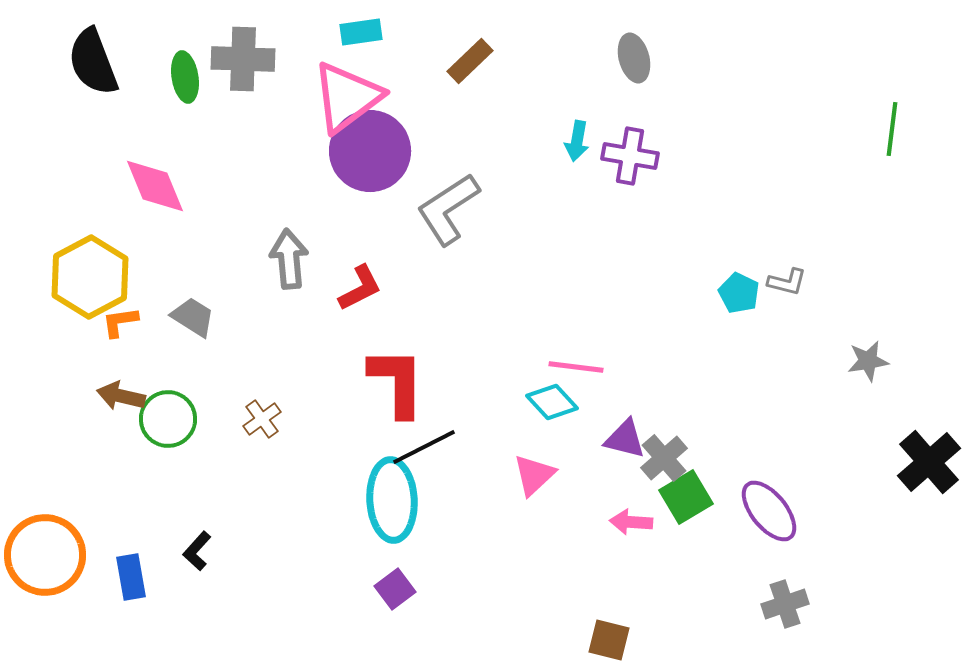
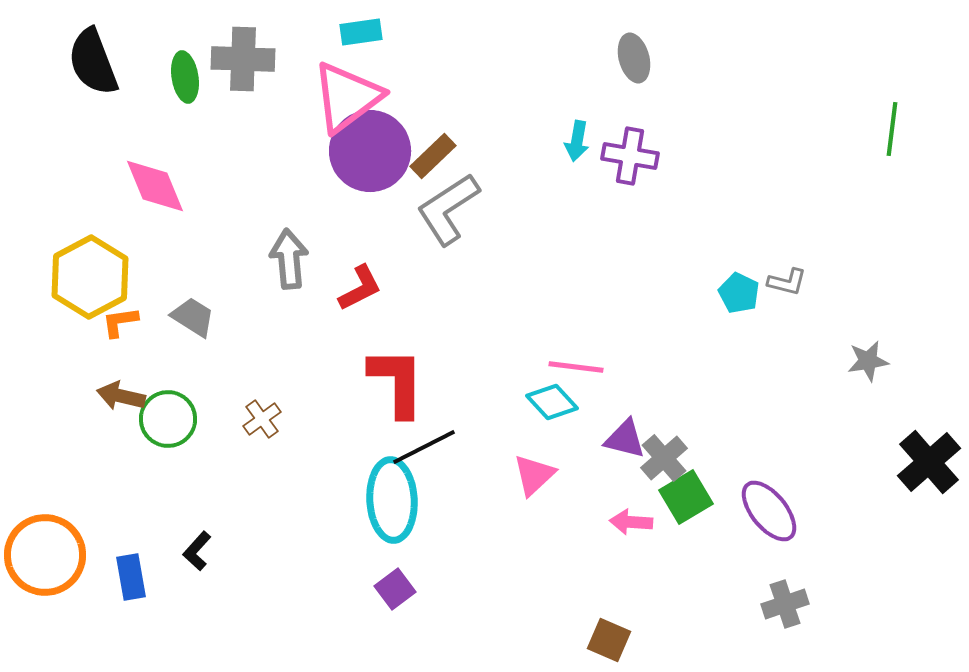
brown rectangle at (470, 61): moved 37 px left, 95 px down
brown square at (609, 640): rotated 9 degrees clockwise
